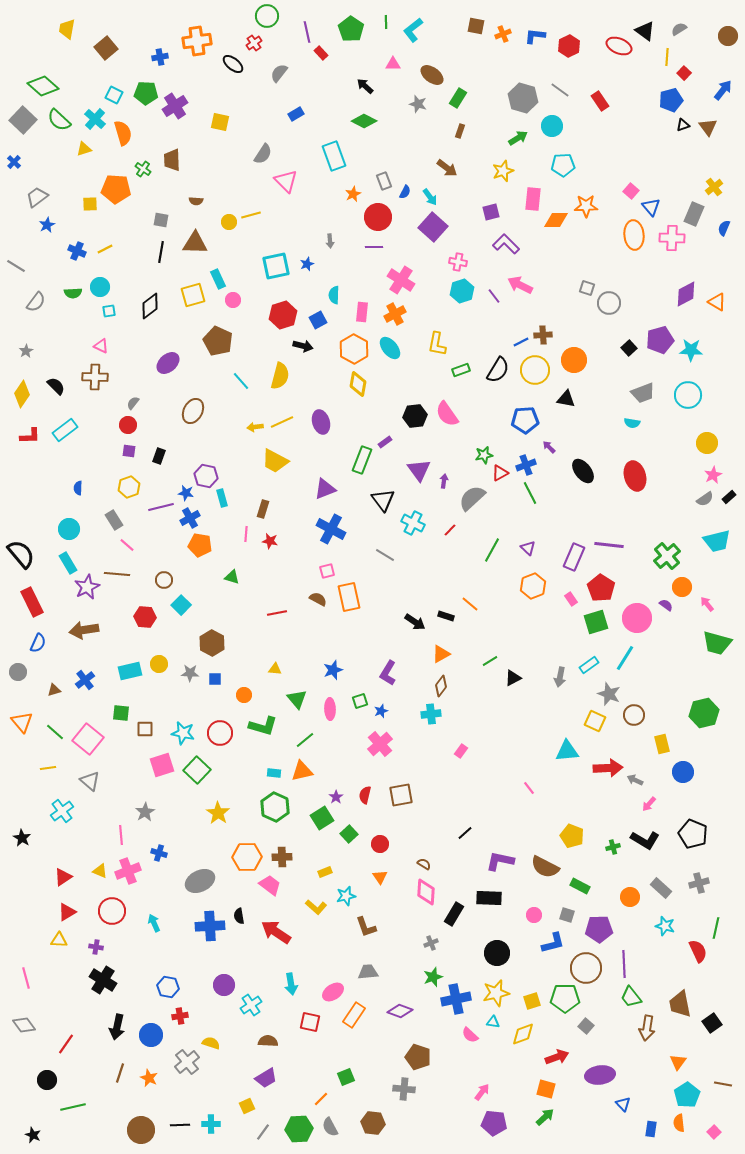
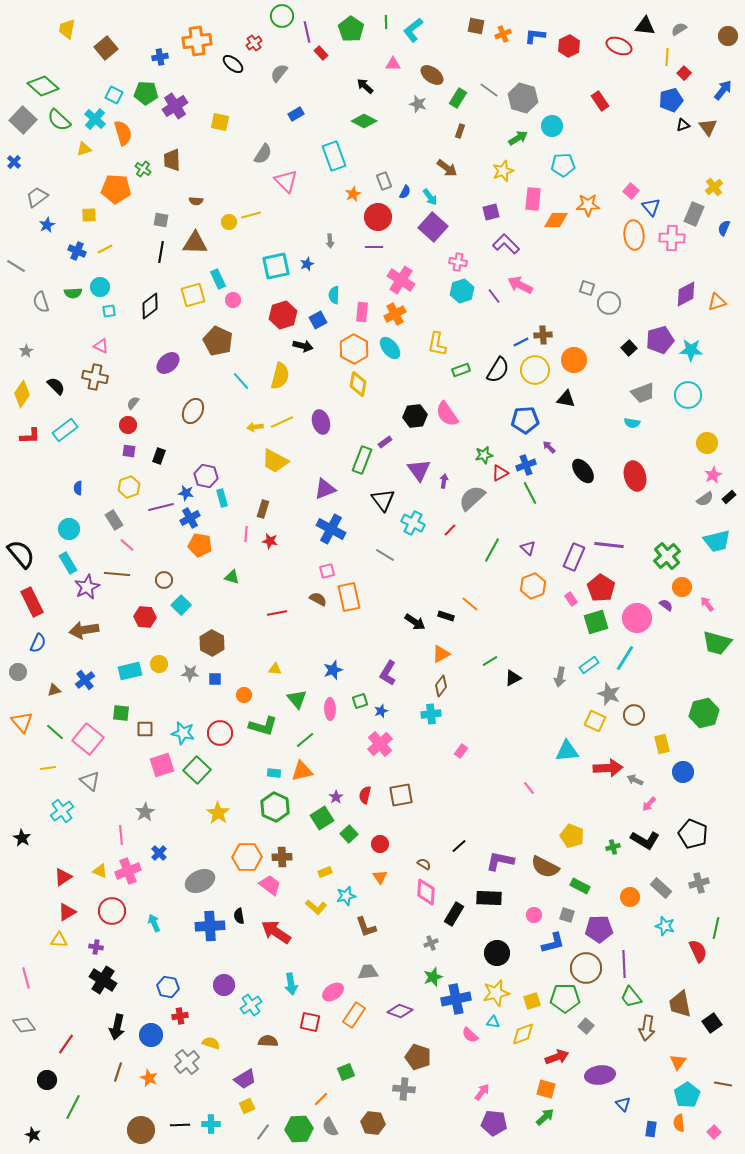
green circle at (267, 16): moved 15 px right
black triangle at (645, 31): moved 5 px up; rotated 30 degrees counterclockwise
gray line at (560, 90): moved 71 px left
yellow square at (90, 204): moved 1 px left, 11 px down
orange star at (586, 206): moved 2 px right, 1 px up
gray semicircle at (36, 302): moved 5 px right; rotated 125 degrees clockwise
orange triangle at (717, 302): rotated 48 degrees counterclockwise
brown cross at (95, 377): rotated 10 degrees clockwise
black line at (465, 833): moved 6 px left, 13 px down
blue cross at (159, 853): rotated 28 degrees clockwise
brown line at (120, 1073): moved 2 px left, 1 px up
green square at (346, 1077): moved 5 px up
purple trapezoid at (266, 1078): moved 21 px left, 1 px down
green line at (73, 1107): rotated 50 degrees counterclockwise
